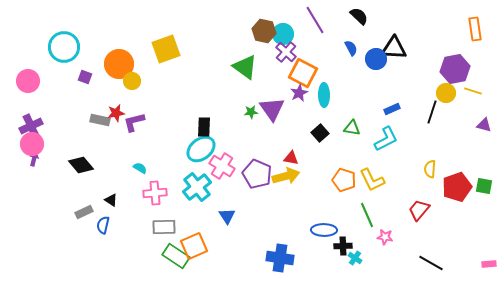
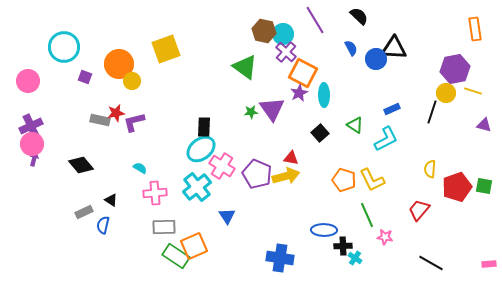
green triangle at (352, 128): moved 3 px right, 3 px up; rotated 24 degrees clockwise
